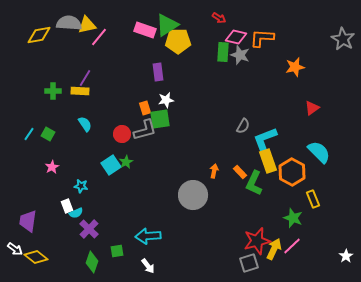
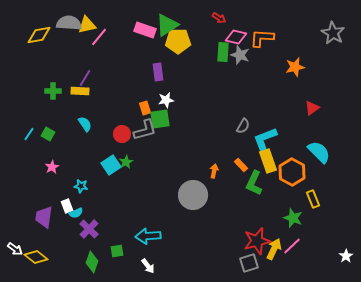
gray star at (343, 39): moved 10 px left, 6 px up
orange rectangle at (240, 172): moved 1 px right, 7 px up
purple trapezoid at (28, 221): moved 16 px right, 4 px up
